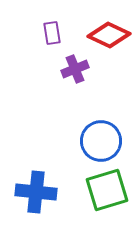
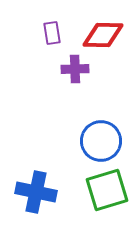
red diamond: moved 6 px left; rotated 24 degrees counterclockwise
purple cross: rotated 20 degrees clockwise
blue cross: rotated 6 degrees clockwise
